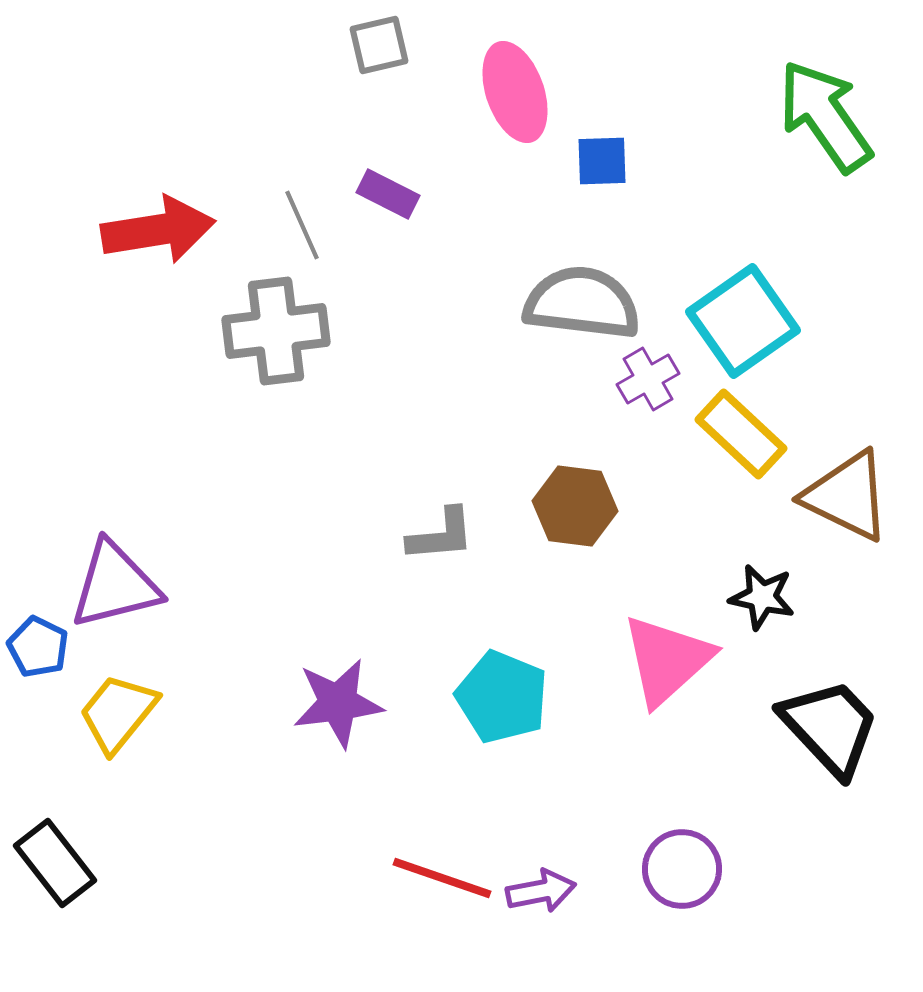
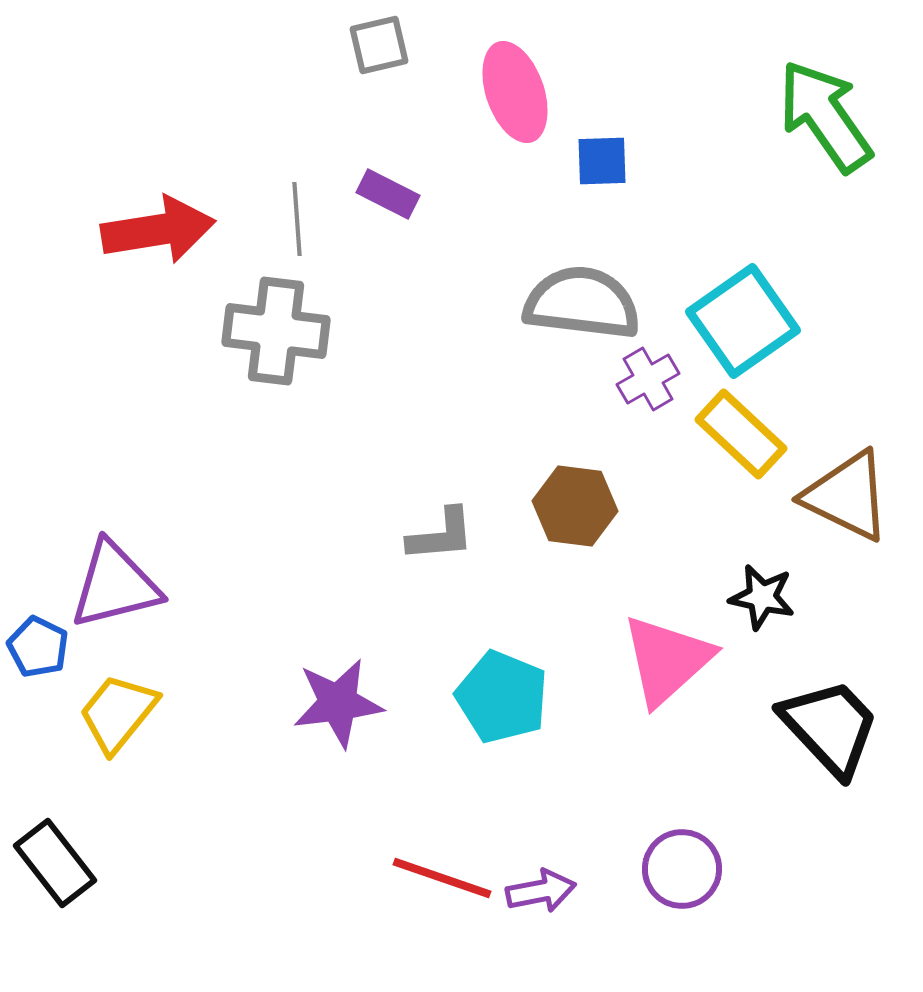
gray line: moved 5 px left, 6 px up; rotated 20 degrees clockwise
gray cross: rotated 14 degrees clockwise
